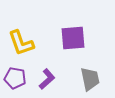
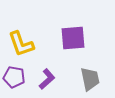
yellow L-shape: moved 1 px down
purple pentagon: moved 1 px left, 1 px up
